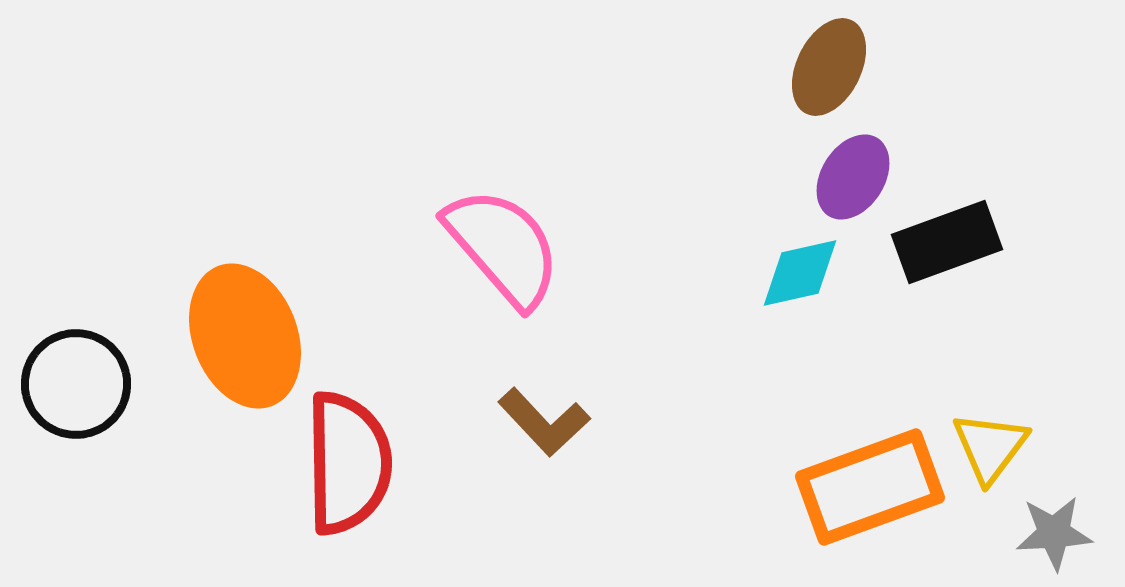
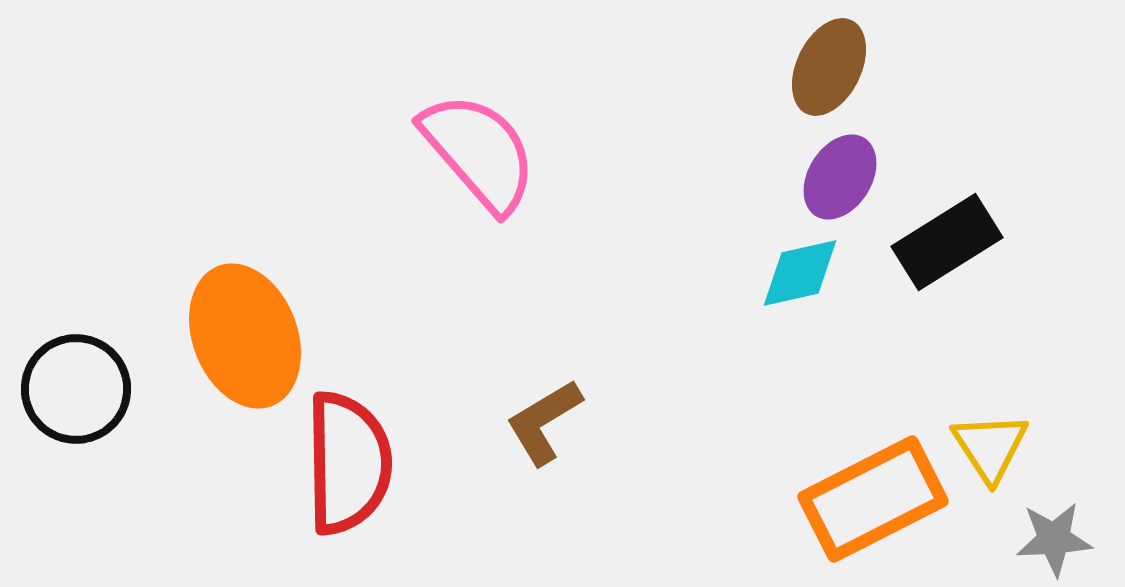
purple ellipse: moved 13 px left
black rectangle: rotated 12 degrees counterclockwise
pink semicircle: moved 24 px left, 95 px up
black circle: moved 5 px down
brown L-shape: rotated 102 degrees clockwise
yellow triangle: rotated 10 degrees counterclockwise
orange rectangle: moved 3 px right, 12 px down; rotated 7 degrees counterclockwise
gray star: moved 6 px down
